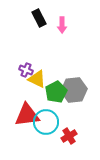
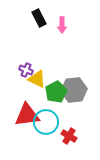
red cross: rotated 28 degrees counterclockwise
